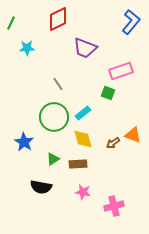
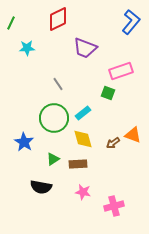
green circle: moved 1 px down
